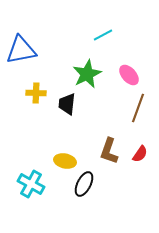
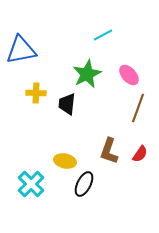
cyan cross: rotated 16 degrees clockwise
